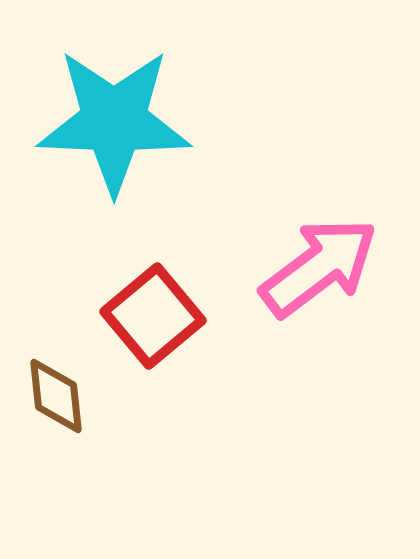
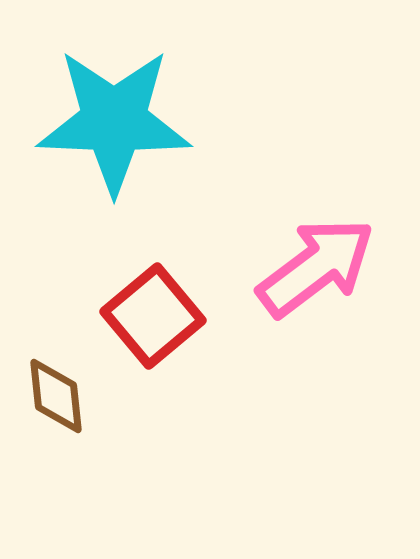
pink arrow: moved 3 px left
